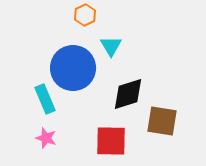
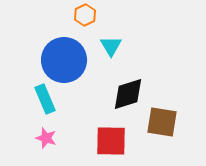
blue circle: moved 9 px left, 8 px up
brown square: moved 1 px down
